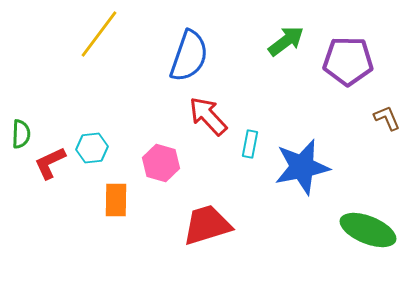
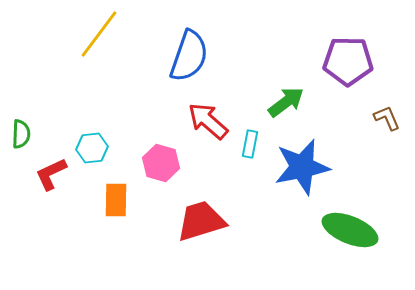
green arrow: moved 61 px down
red arrow: moved 5 px down; rotated 6 degrees counterclockwise
red L-shape: moved 1 px right, 11 px down
red trapezoid: moved 6 px left, 4 px up
green ellipse: moved 18 px left
